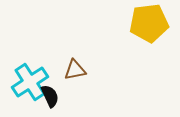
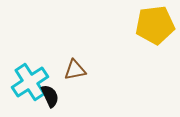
yellow pentagon: moved 6 px right, 2 px down
